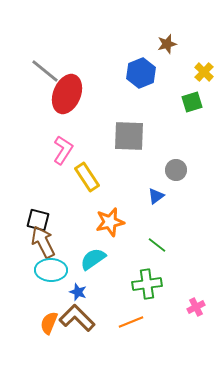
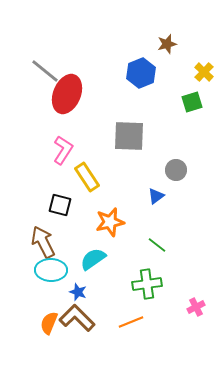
black square: moved 22 px right, 15 px up
